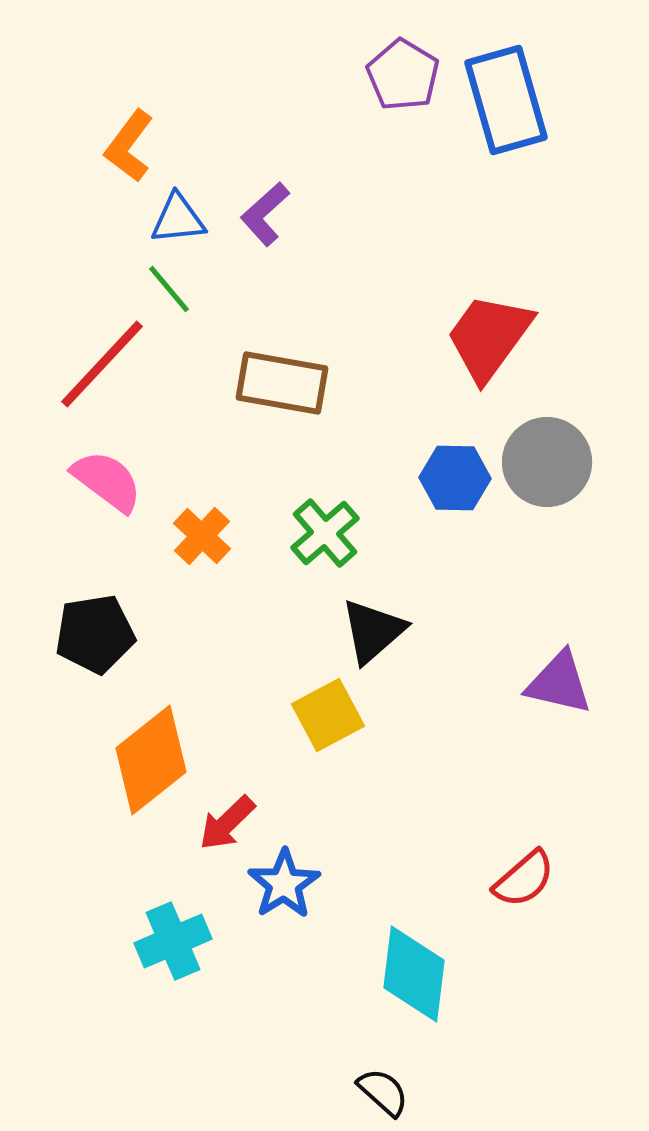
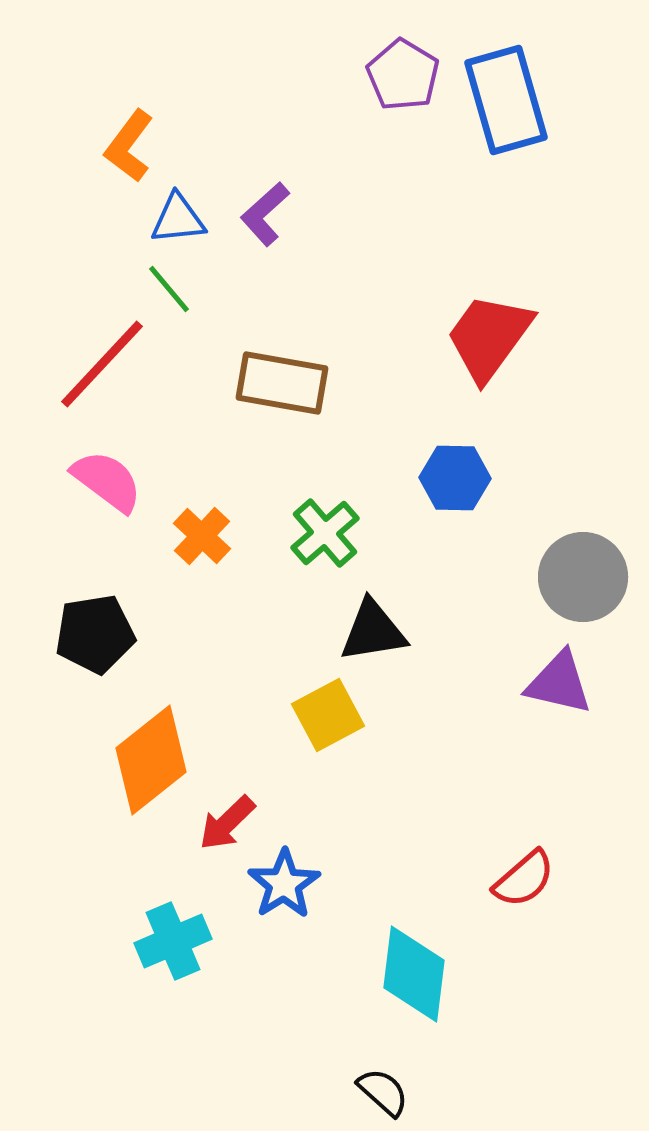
gray circle: moved 36 px right, 115 px down
black triangle: rotated 32 degrees clockwise
